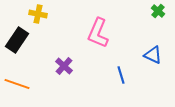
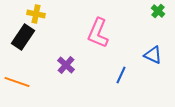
yellow cross: moved 2 px left
black rectangle: moved 6 px right, 3 px up
purple cross: moved 2 px right, 1 px up
blue line: rotated 42 degrees clockwise
orange line: moved 2 px up
